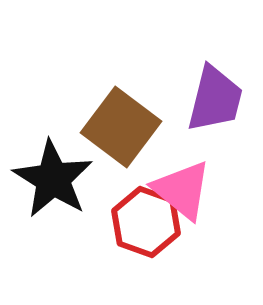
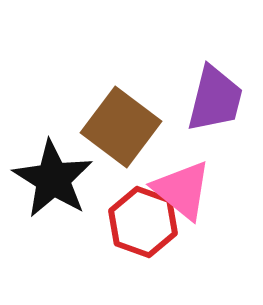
red hexagon: moved 3 px left
